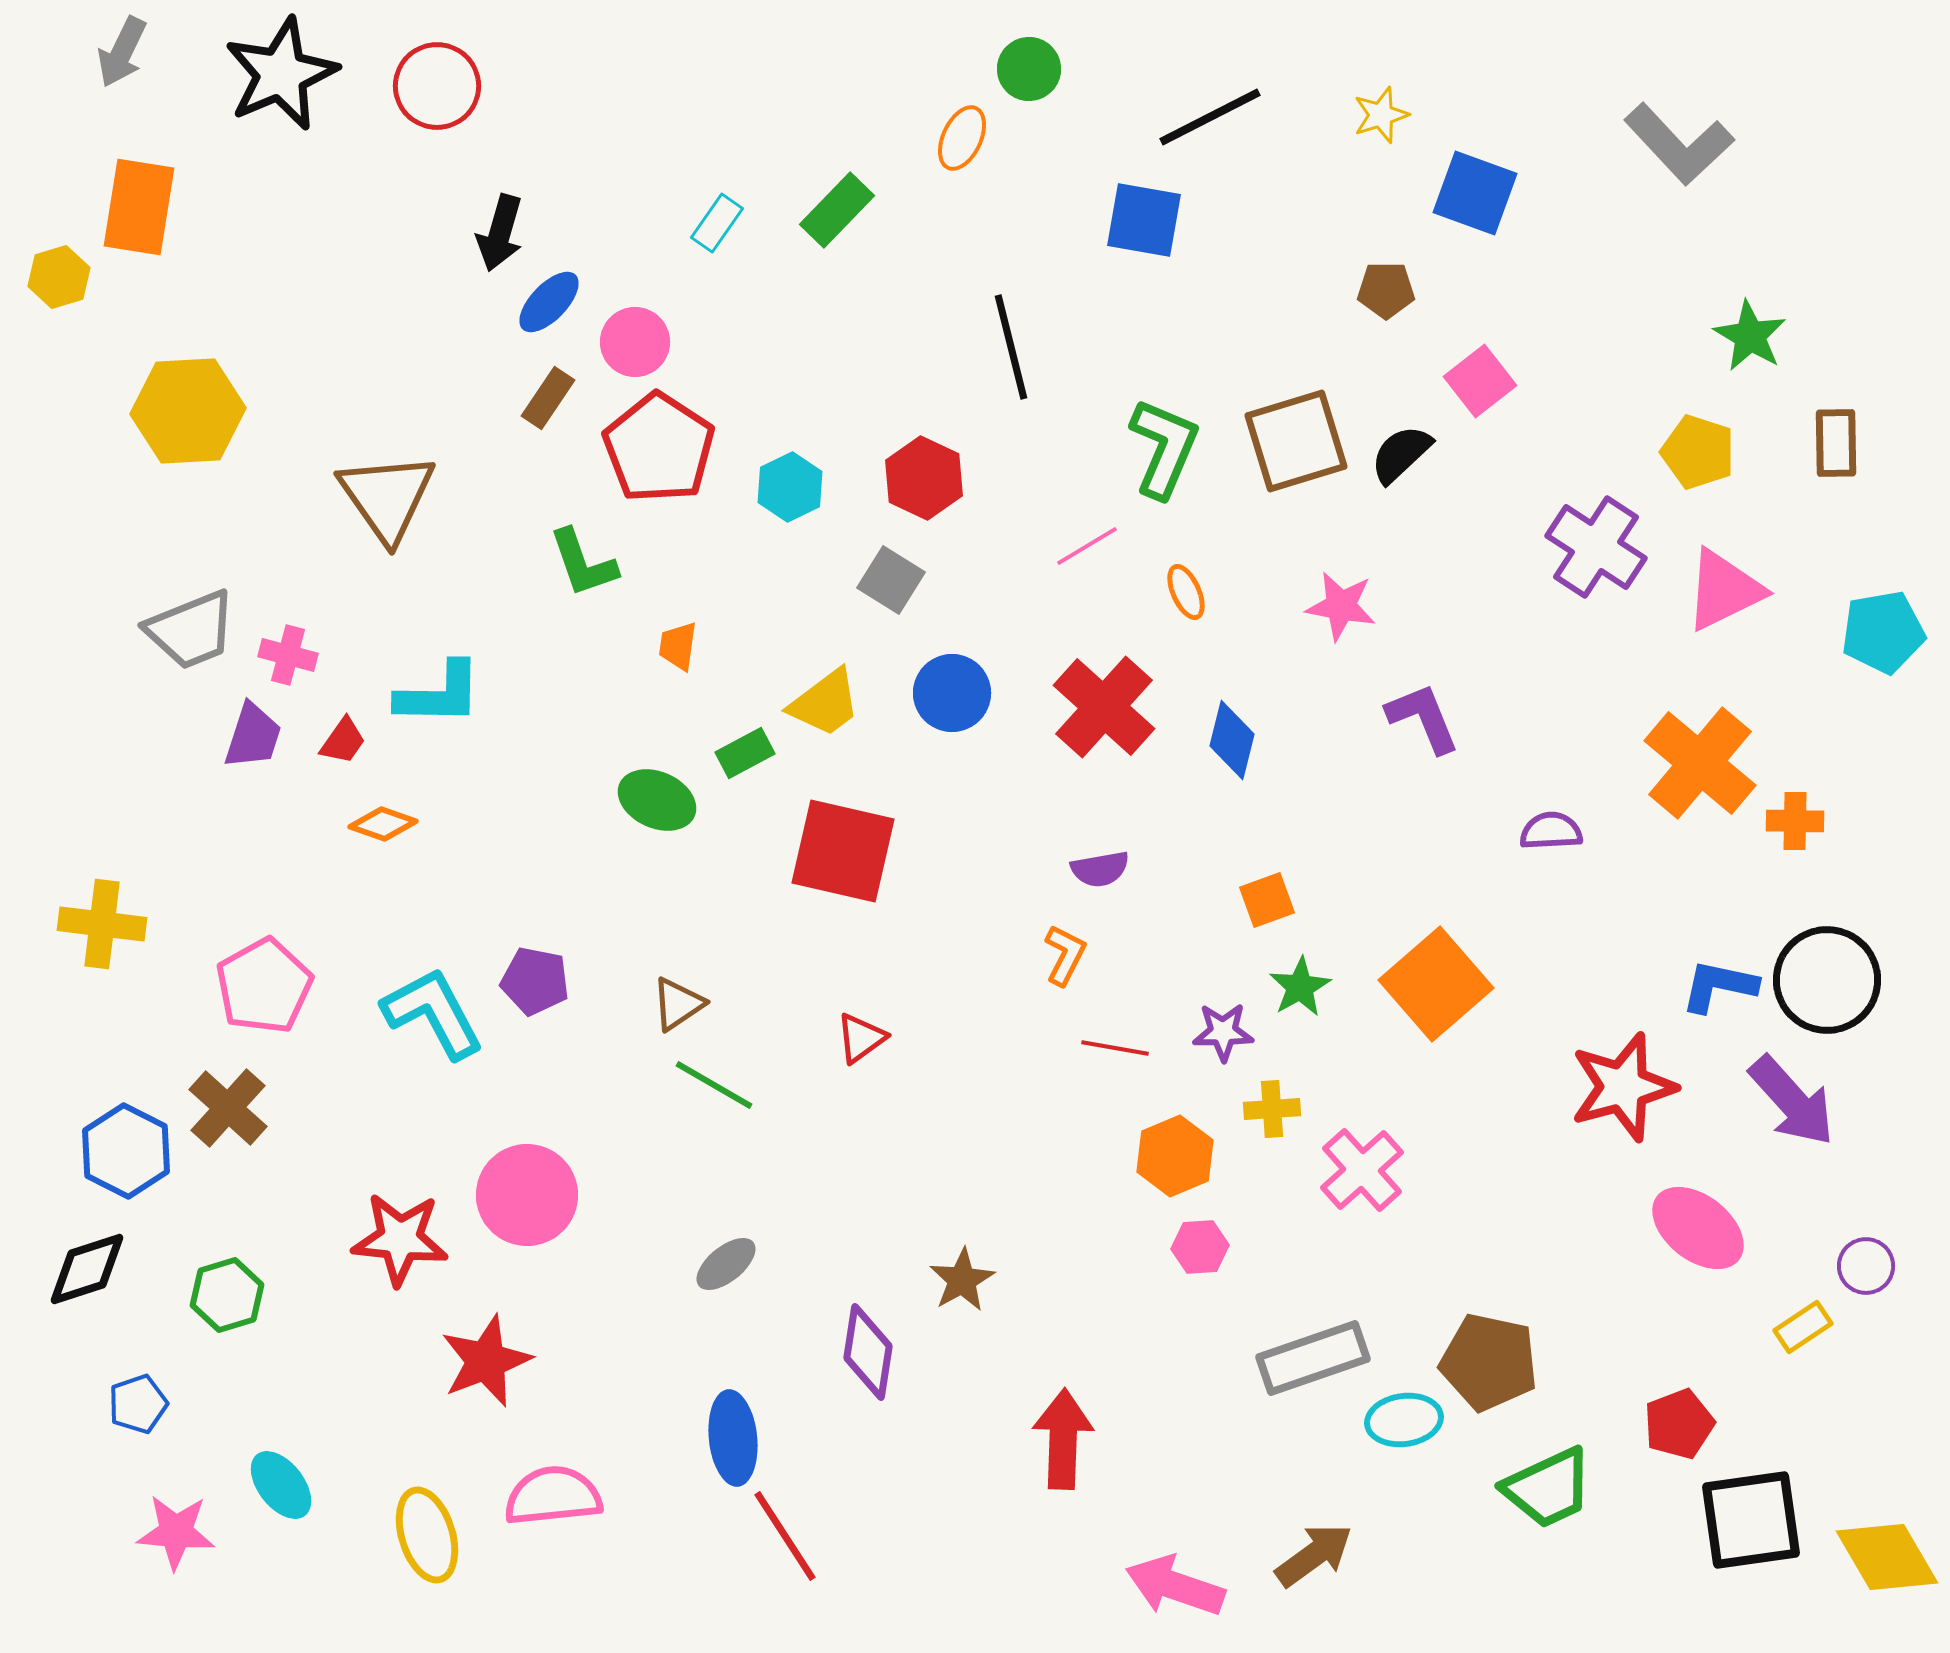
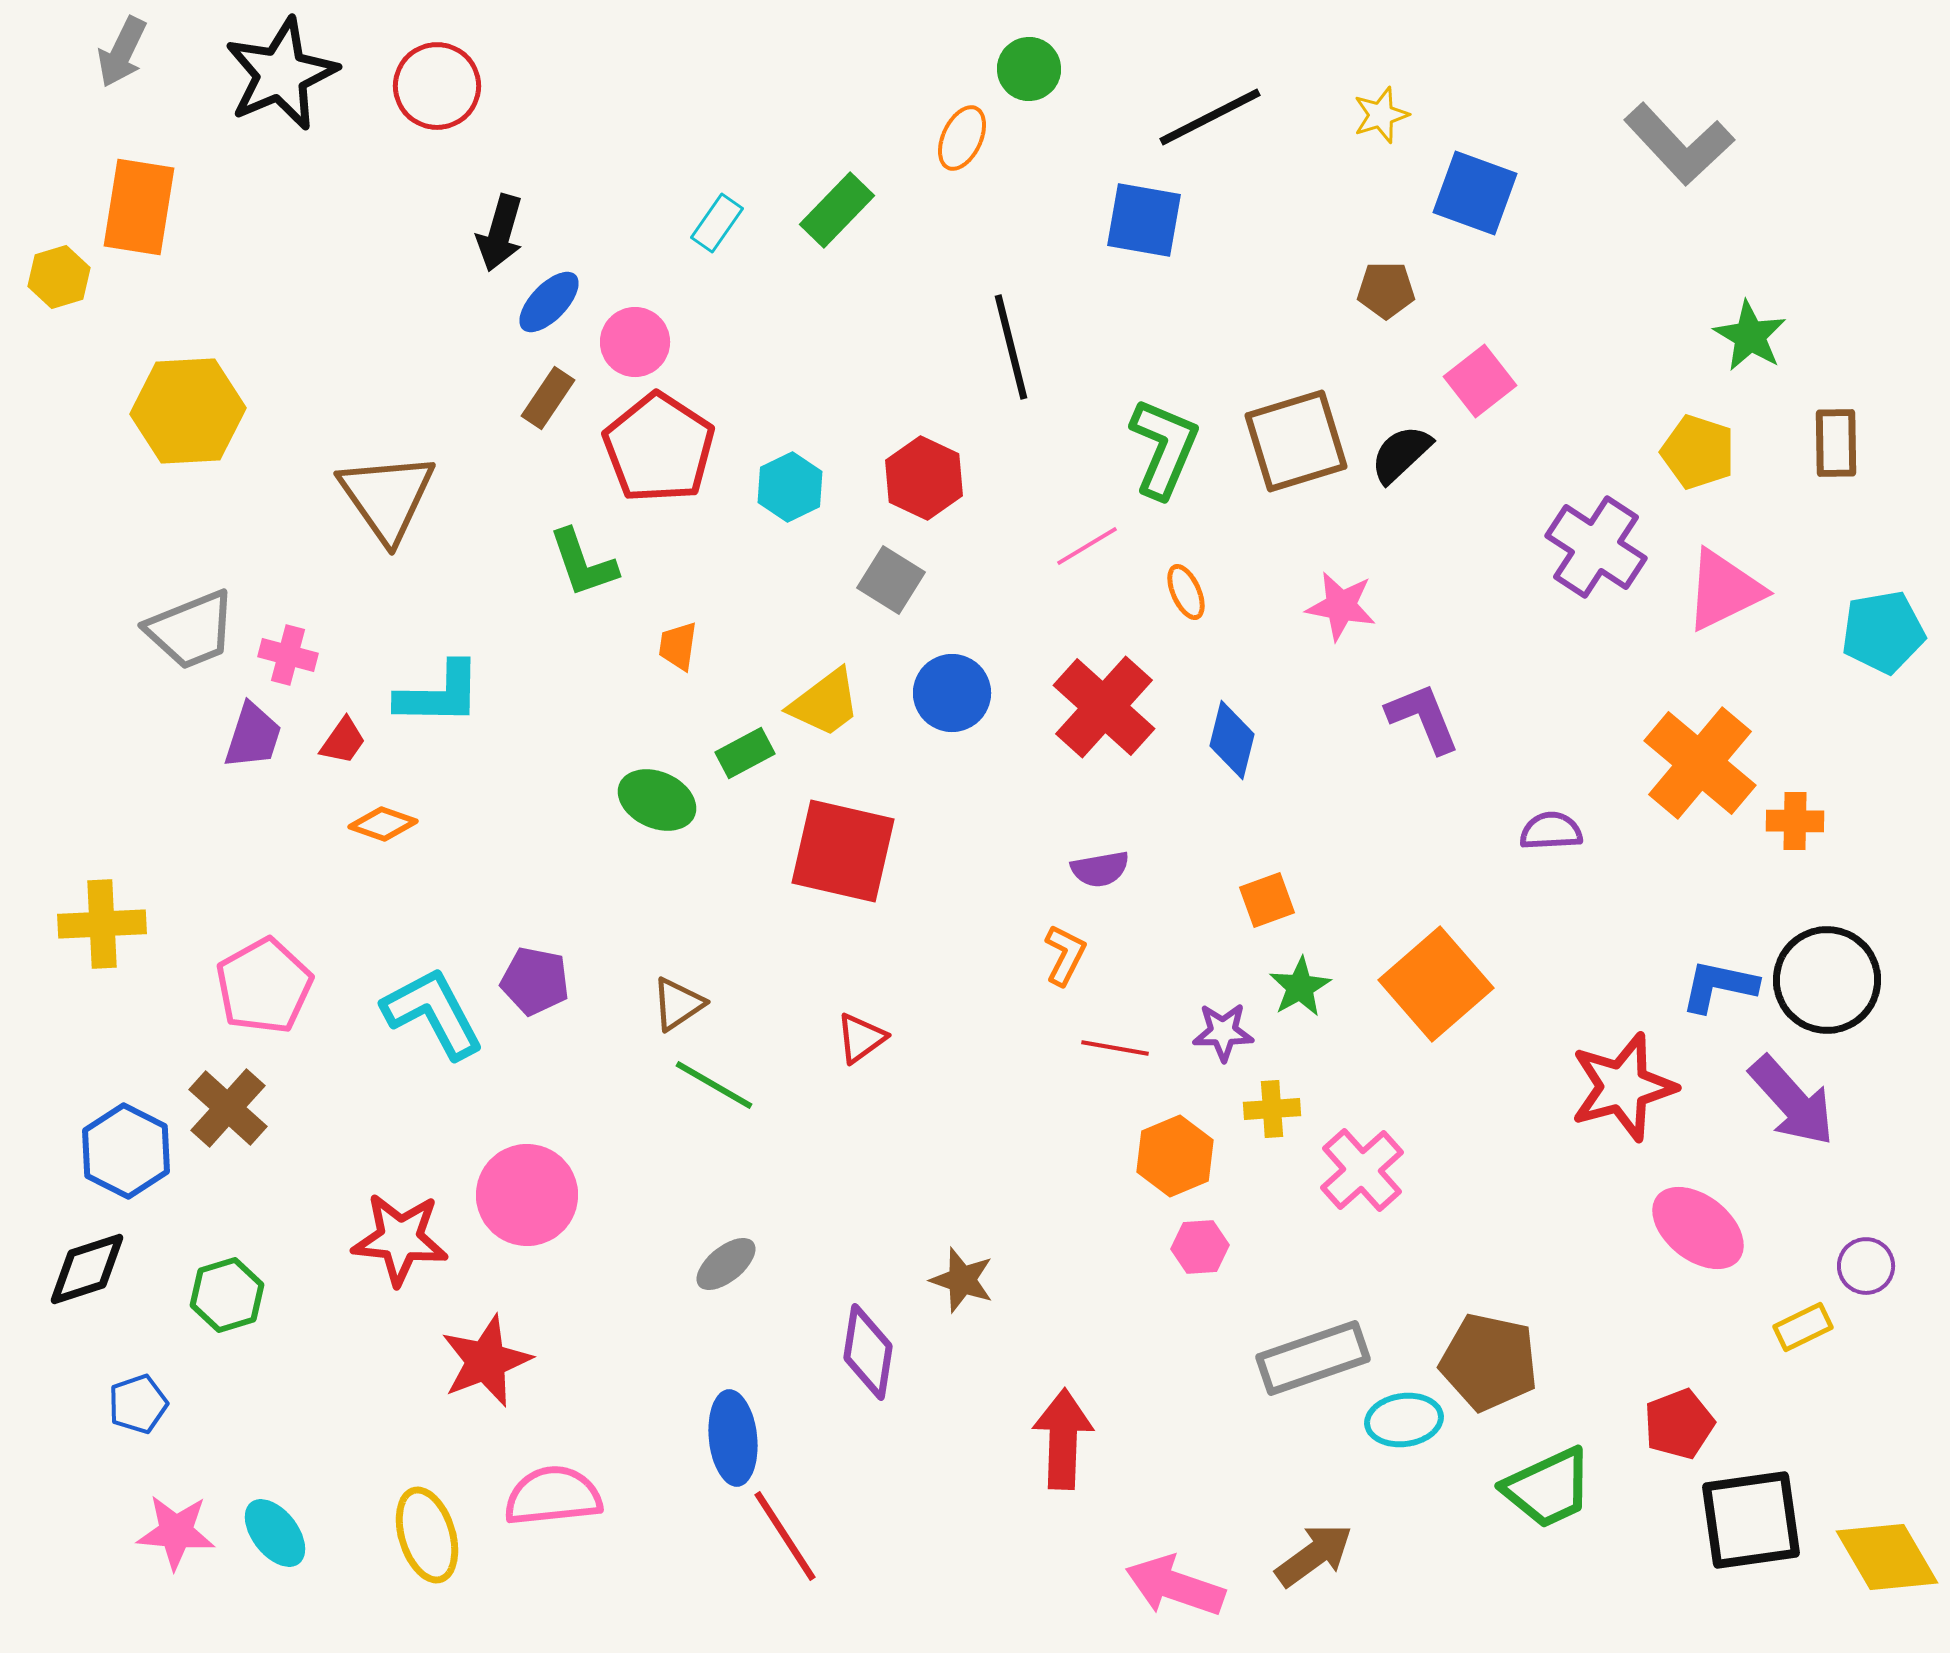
yellow cross at (102, 924): rotated 10 degrees counterclockwise
brown star at (962, 1280): rotated 24 degrees counterclockwise
yellow rectangle at (1803, 1327): rotated 8 degrees clockwise
cyan ellipse at (281, 1485): moved 6 px left, 48 px down
